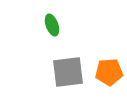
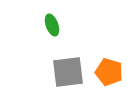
orange pentagon: rotated 20 degrees clockwise
